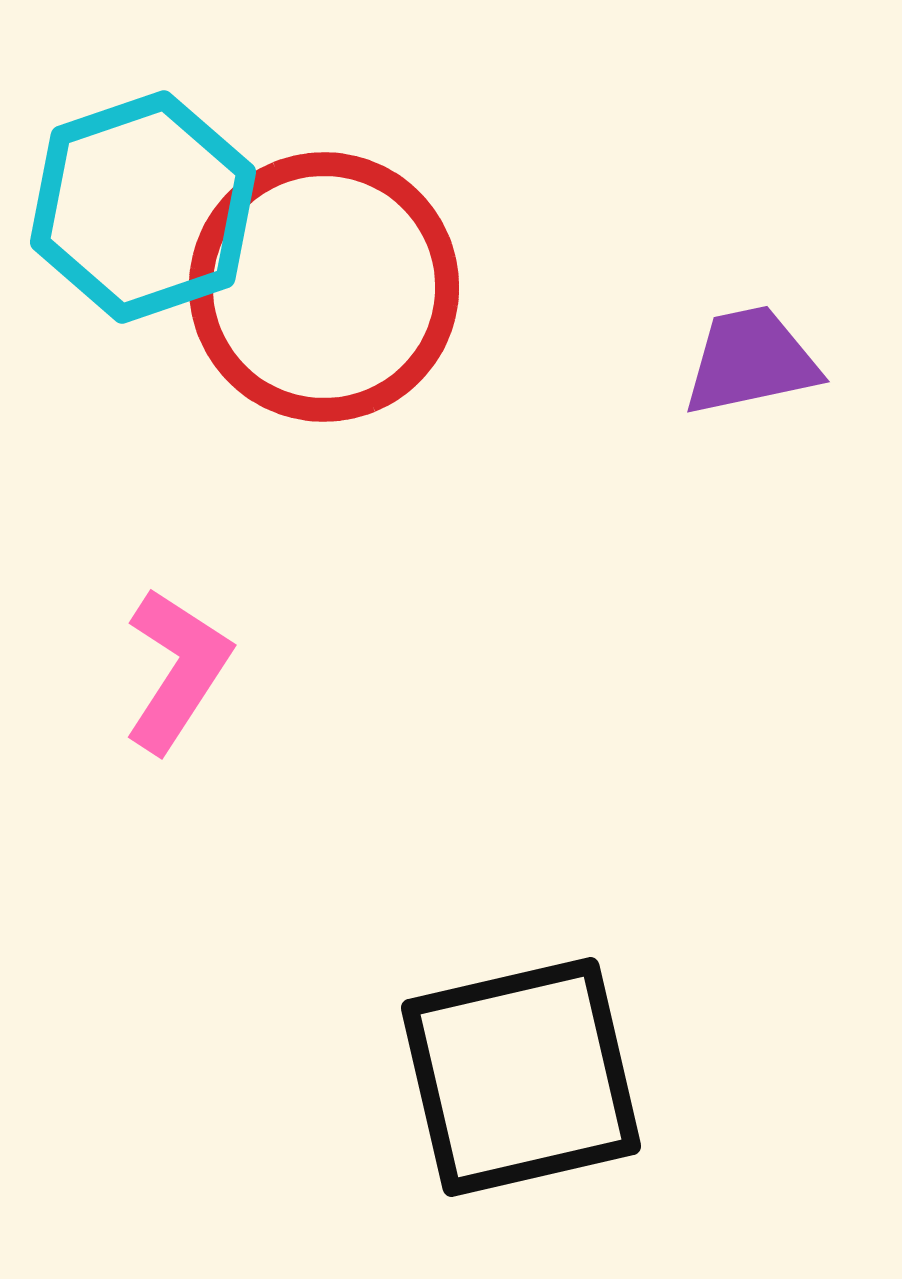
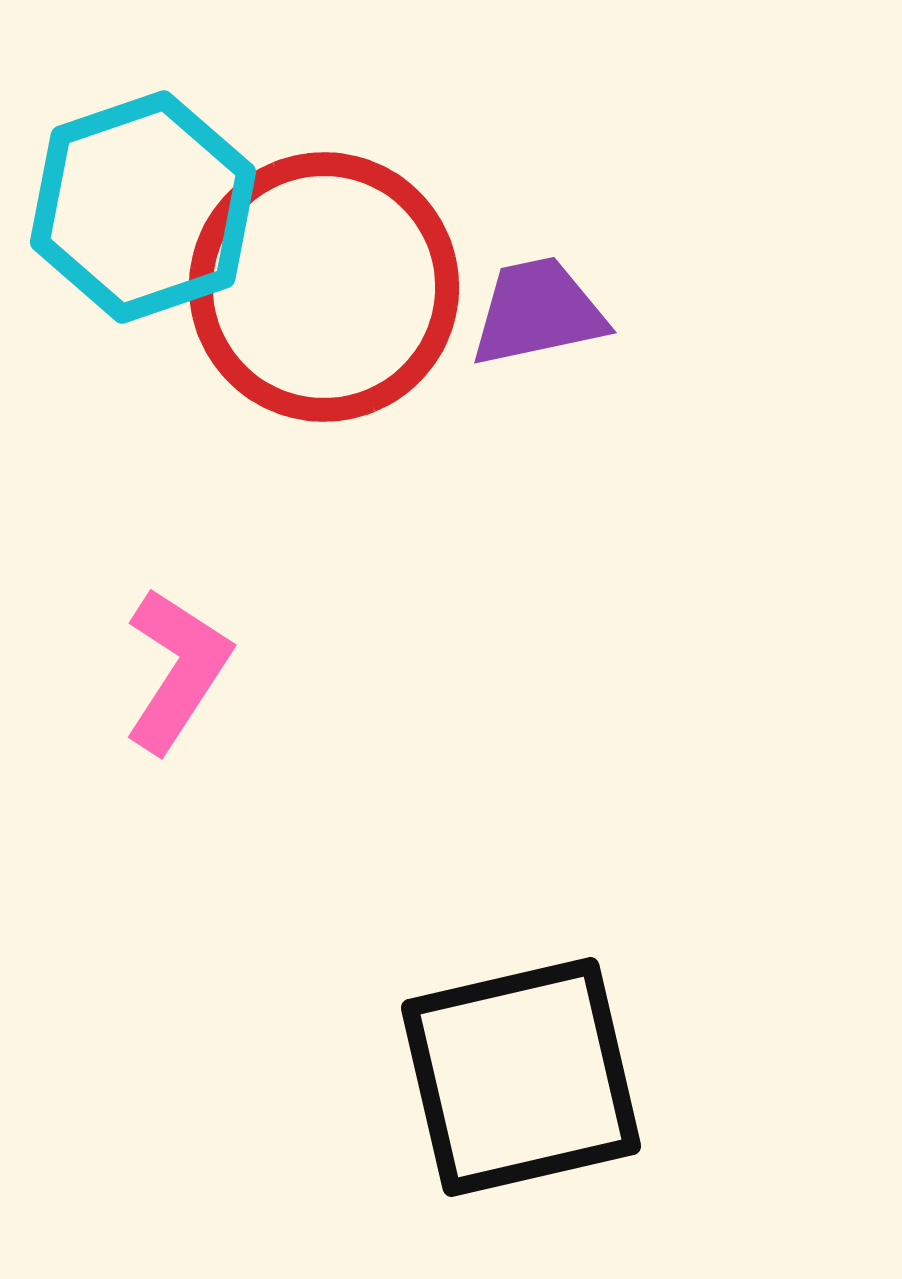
purple trapezoid: moved 213 px left, 49 px up
